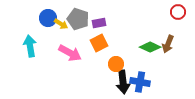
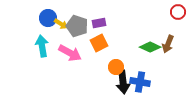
gray pentagon: moved 1 px left, 7 px down
cyan arrow: moved 12 px right
orange circle: moved 3 px down
